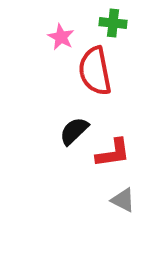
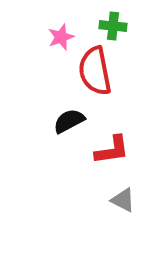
green cross: moved 3 px down
pink star: rotated 24 degrees clockwise
black semicircle: moved 5 px left, 10 px up; rotated 16 degrees clockwise
red L-shape: moved 1 px left, 3 px up
